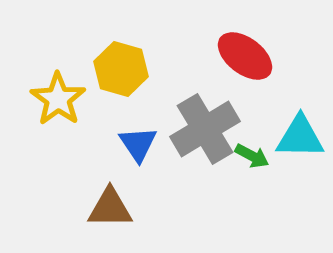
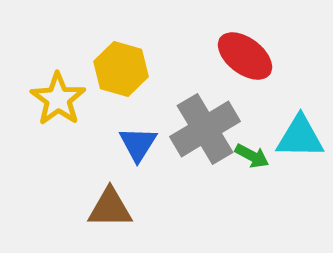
blue triangle: rotated 6 degrees clockwise
